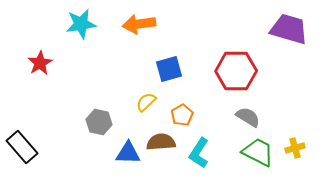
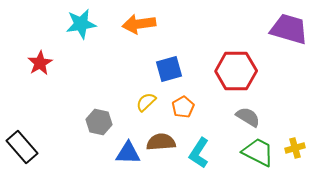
orange pentagon: moved 1 px right, 8 px up
